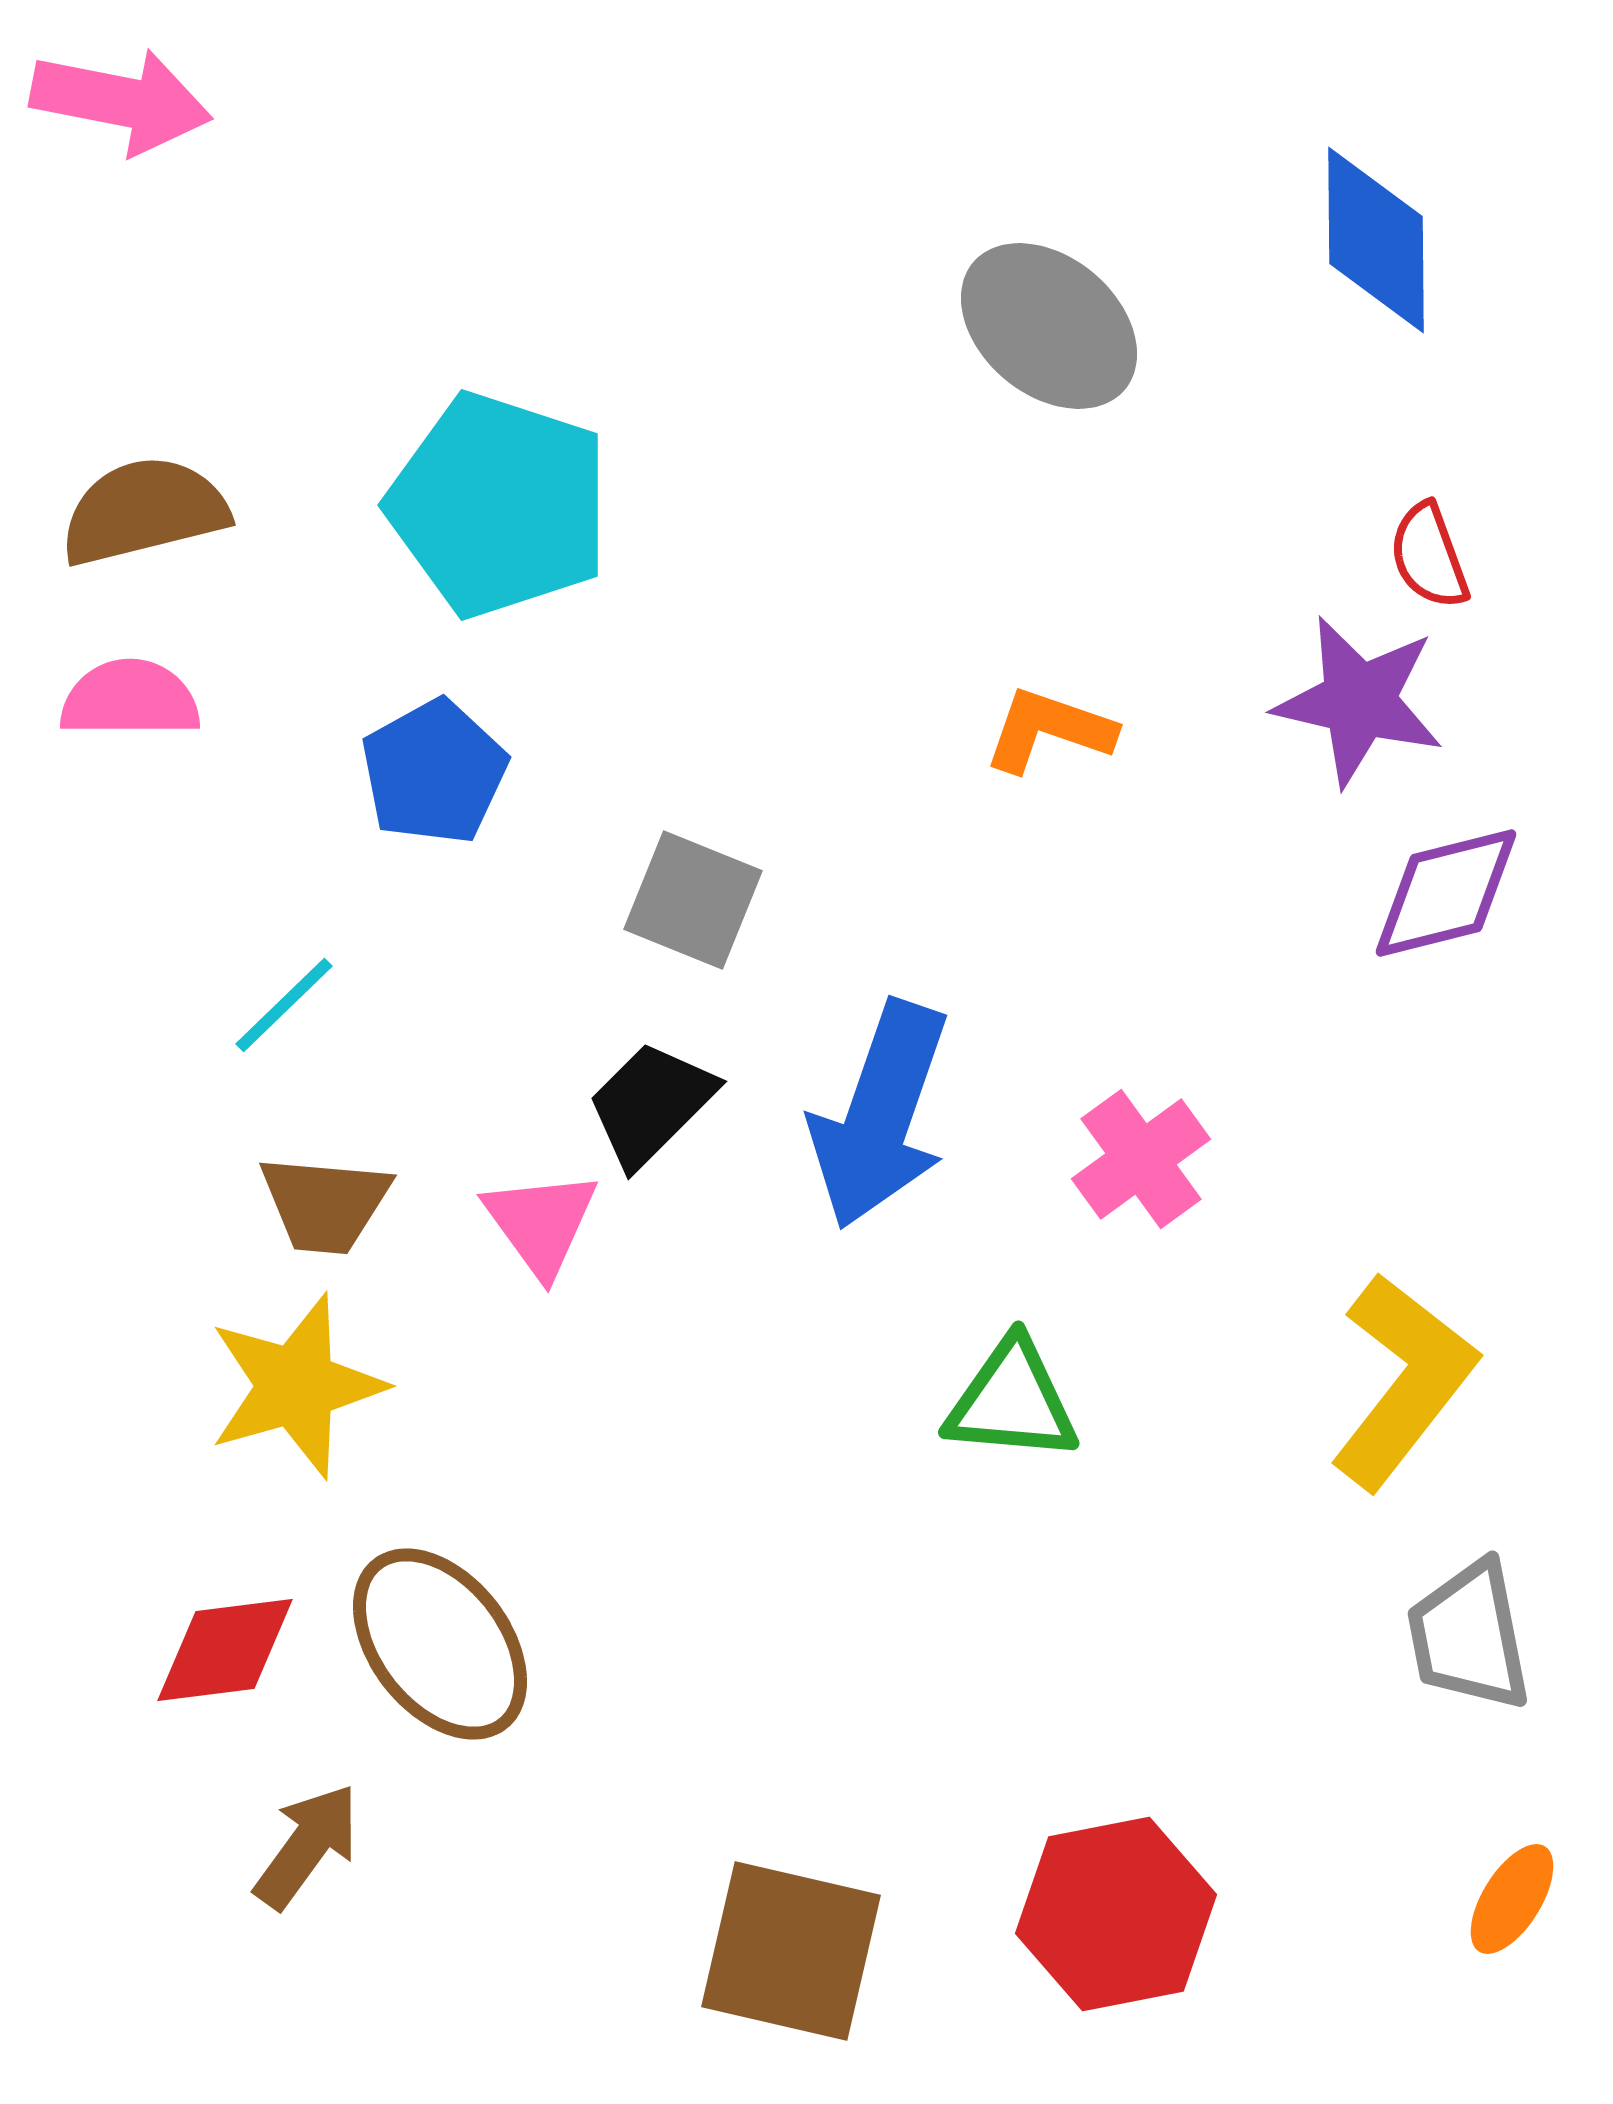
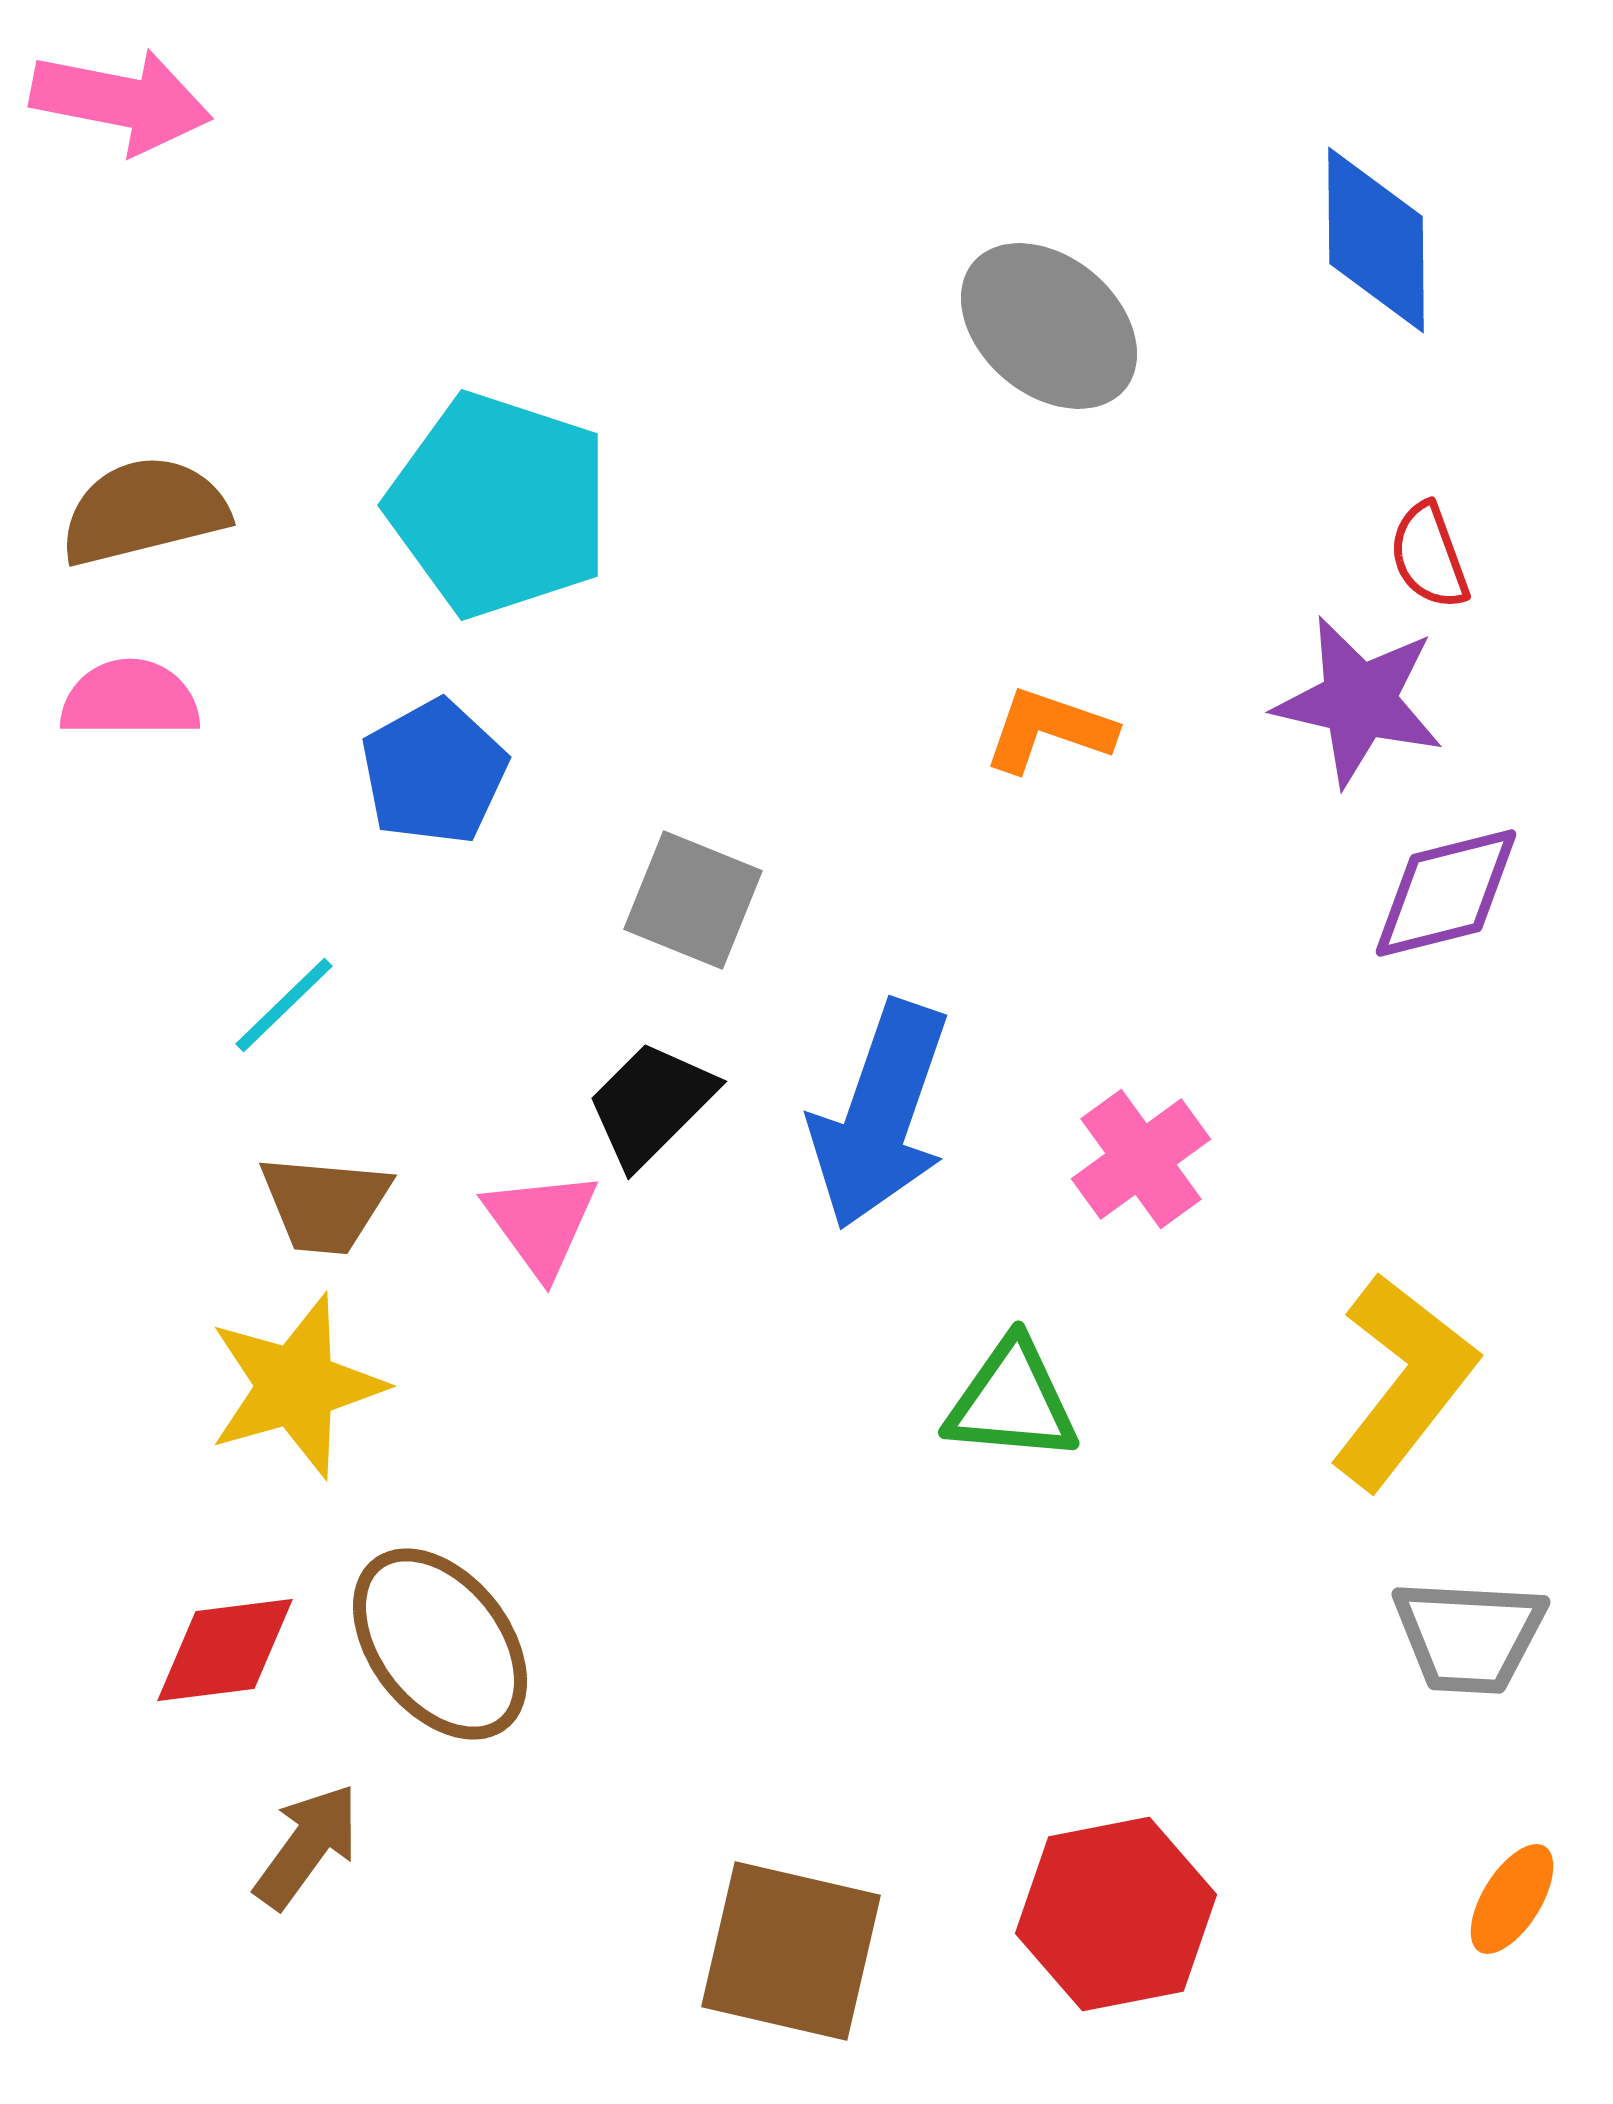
gray trapezoid: rotated 76 degrees counterclockwise
